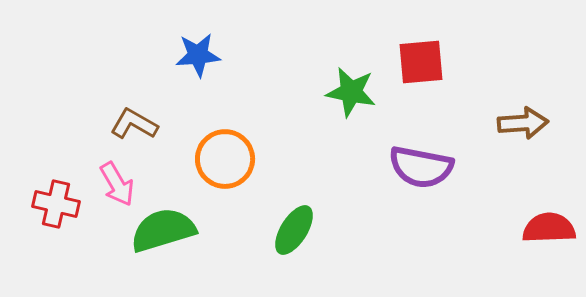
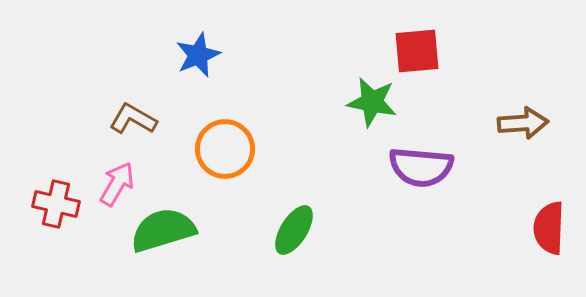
blue star: rotated 18 degrees counterclockwise
red square: moved 4 px left, 11 px up
green star: moved 21 px right, 10 px down
brown L-shape: moved 1 px left, 5 px up
orange circle: moved 10 px up
purple semicircle: rotated 6 degrees counterclockwise
pink arrow: rotated 120 degrees counterclockwise
red semicircle: rotated 86 degrees counterclockwise
